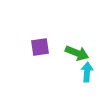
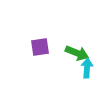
cyan arrow: moved 4 px up
